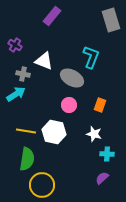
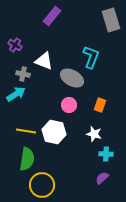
cyan cross: moved 1 px left
